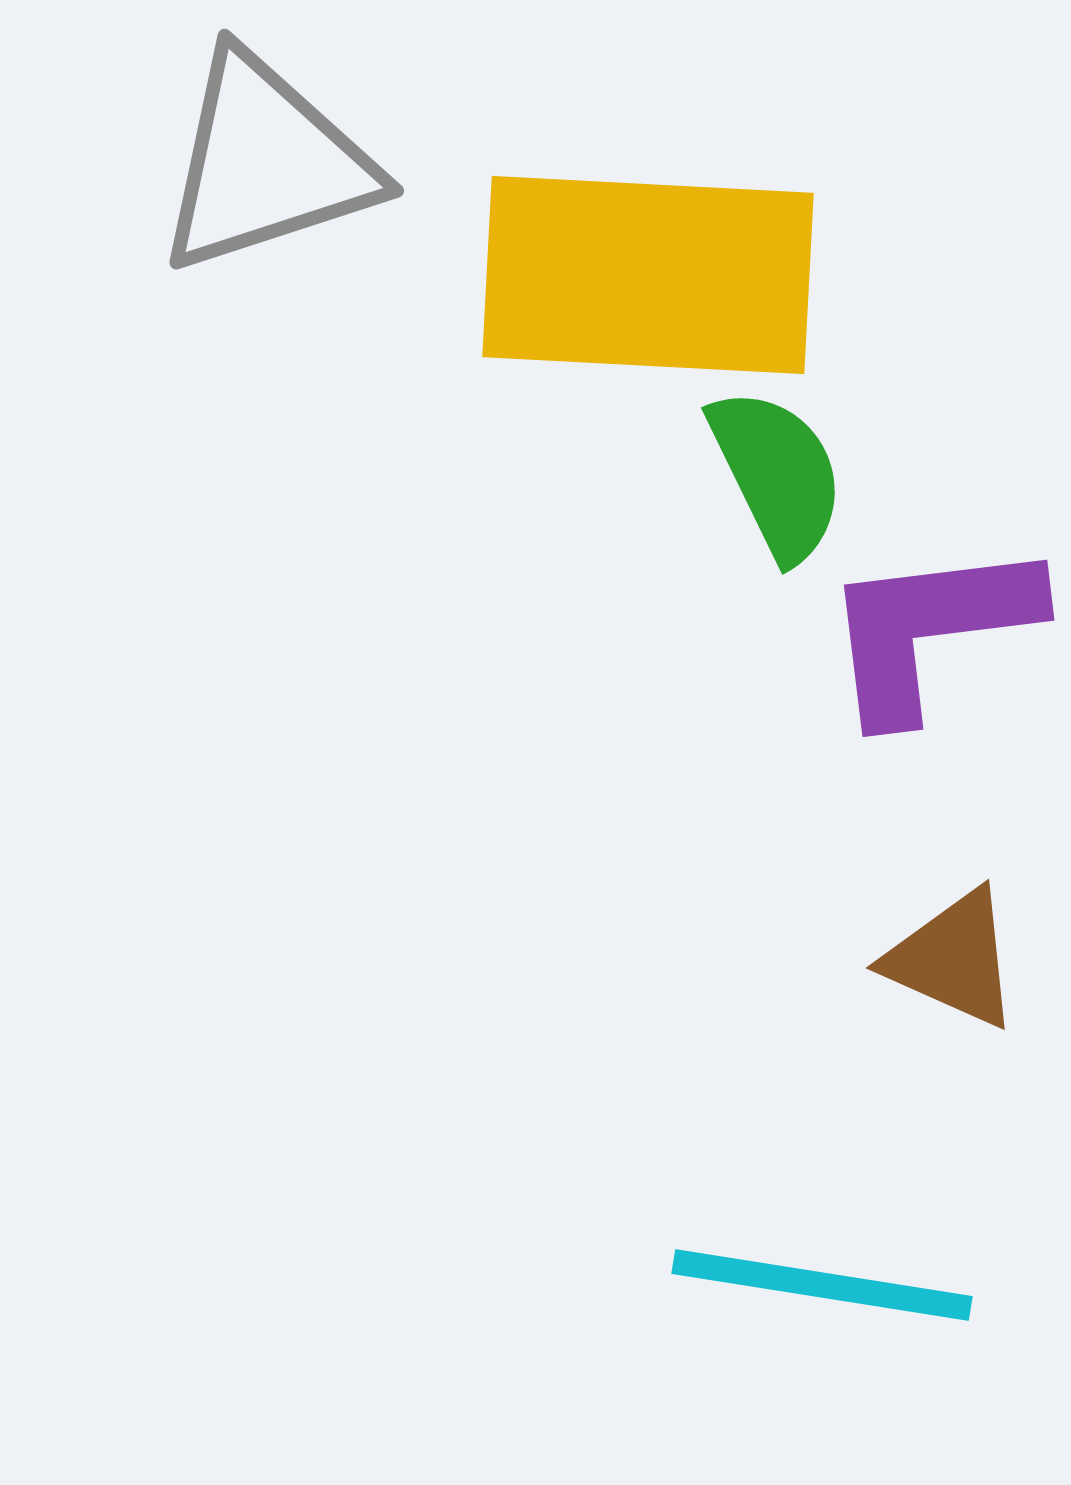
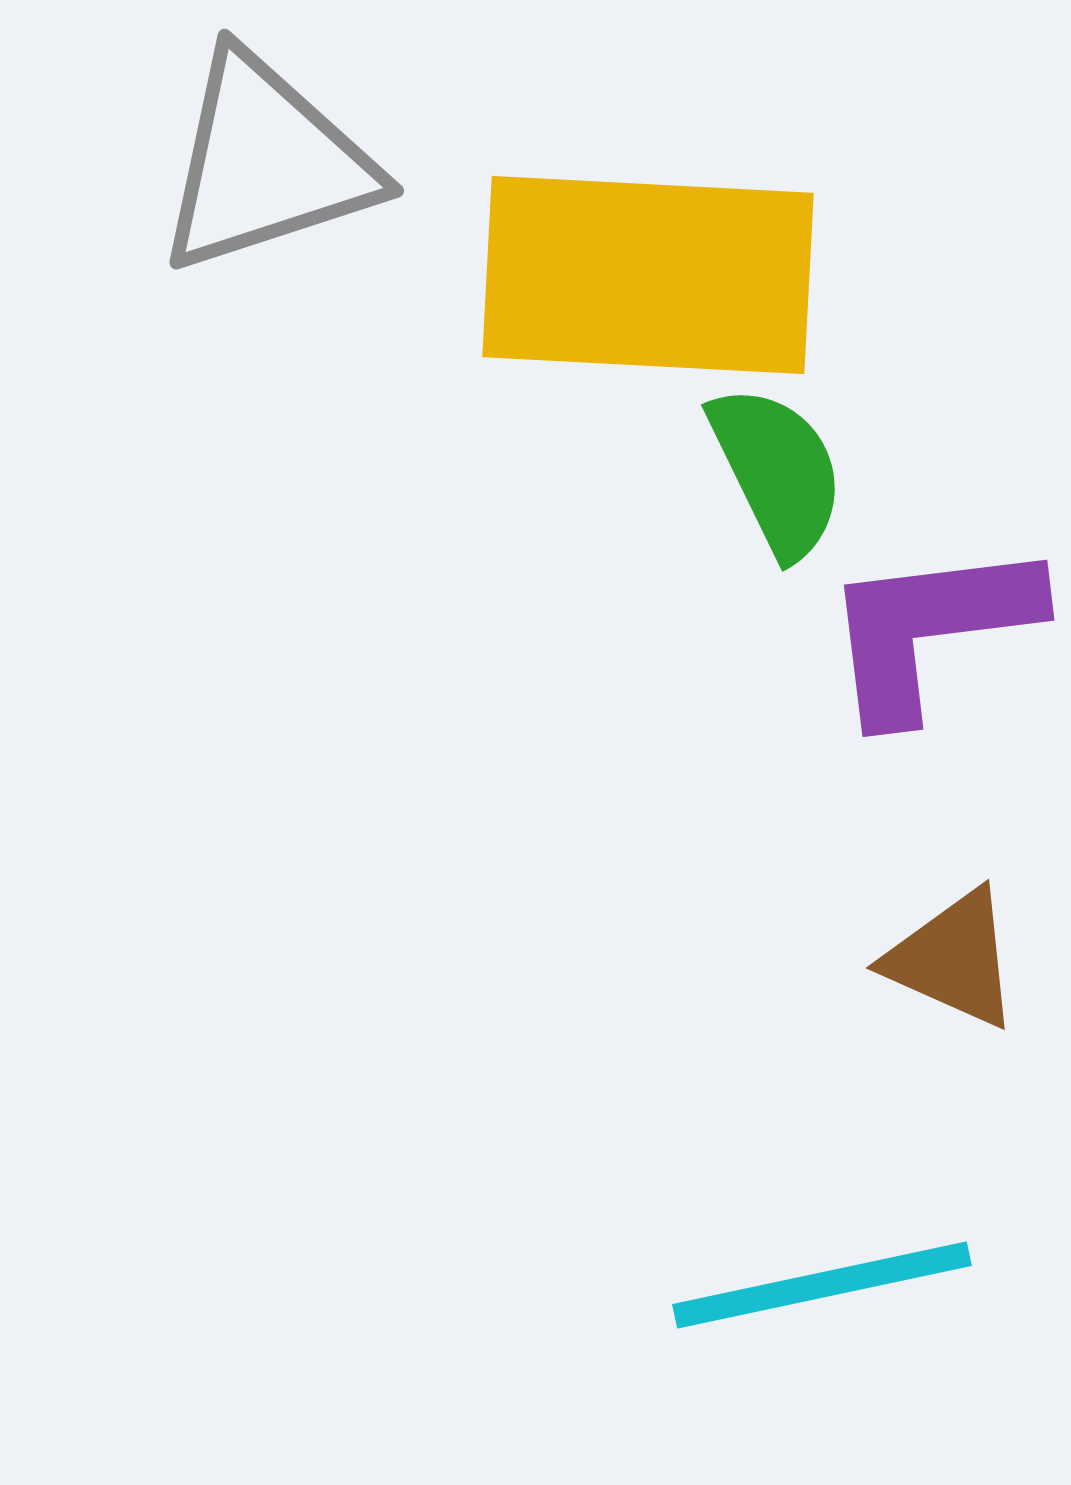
green semicircle: moved 3 px up
cyan line: rotated 21 degrees counterclockwise
